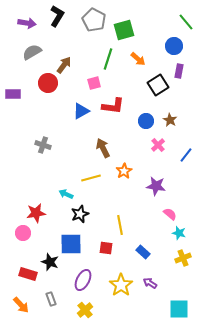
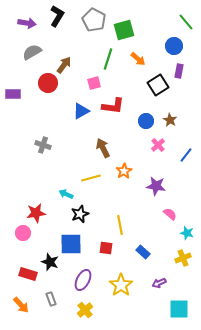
cyan star at (179, 233): moved 8 px right
purple arrow at (150, 283): moved 9 px right; rotated 56 degrees counterclockwise
